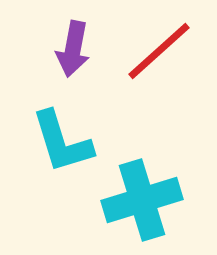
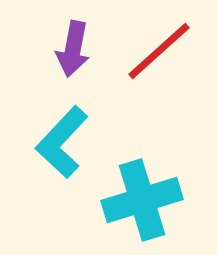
cyan L-shape: rotated 60 degrees clockwise
